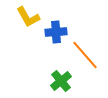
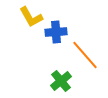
yellow L-shape: moved 3 px right
